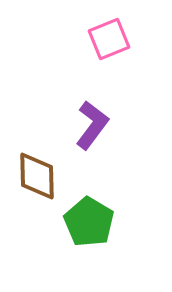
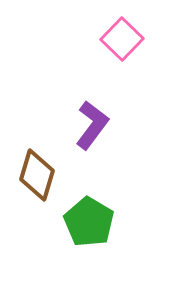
pink square: moved 13 px right; rotated 24 degrees counterclockwise
brown diamond: moved 1 px up; rotated 18 degrees clockwise
